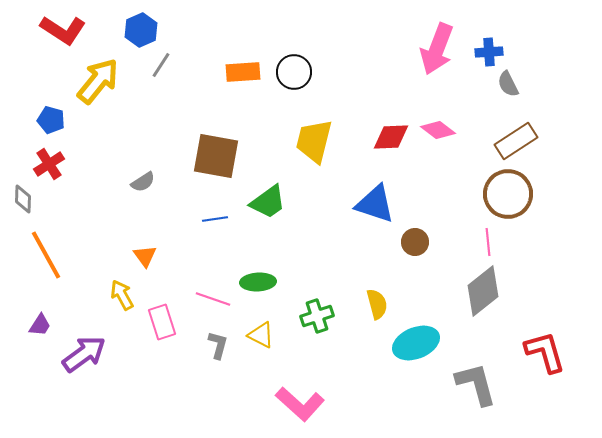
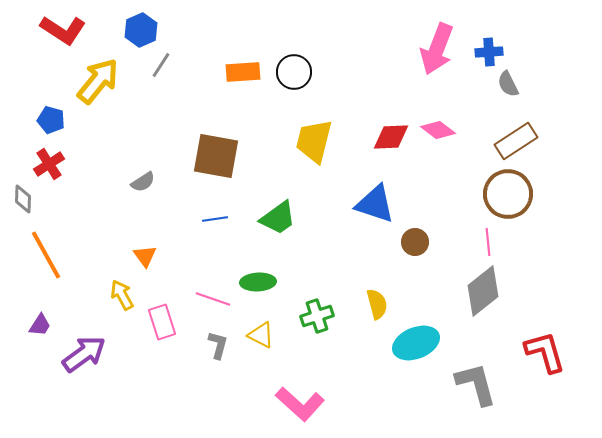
green trapezoid at (268, 202): moved 10 px right, 16 px down
